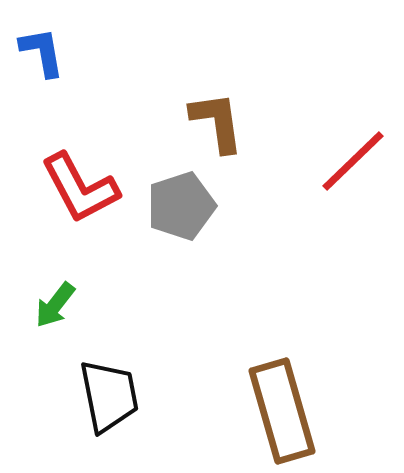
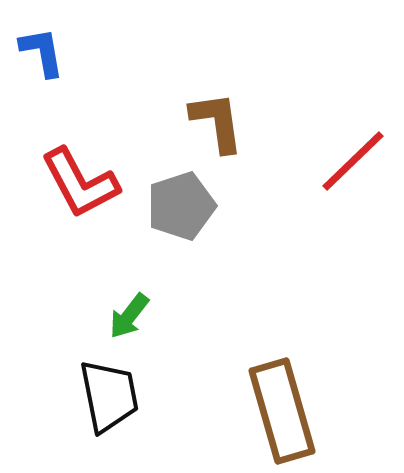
red L-shape: moved 5 px up
green arrow: moved 74 px right, 11 px down
